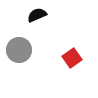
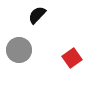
black semicircle: rotated 24 degrees counterclockwise
